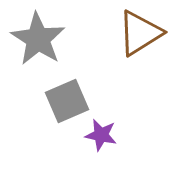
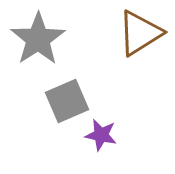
gray star: rotated 6 degrees clockwise
